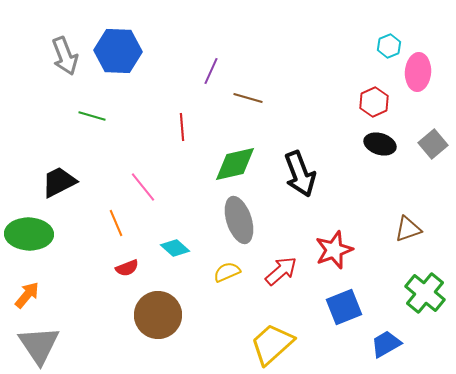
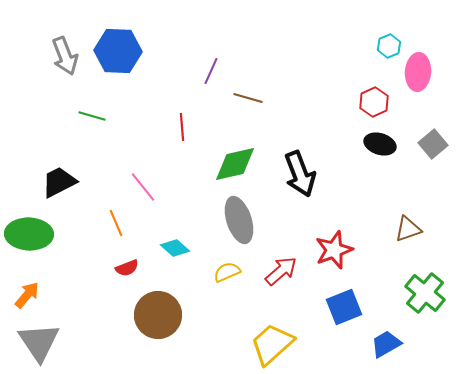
gray triangle: moved 3 px up
